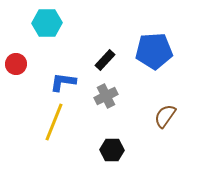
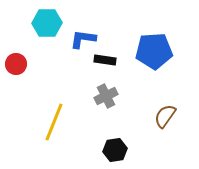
black rectangle: rotated 55 degrees clockwise
blue L-shape: moved 20 px right, 43 px up
black hexagon: moved 3 px right; rotated 10 degrees counterclockwise
